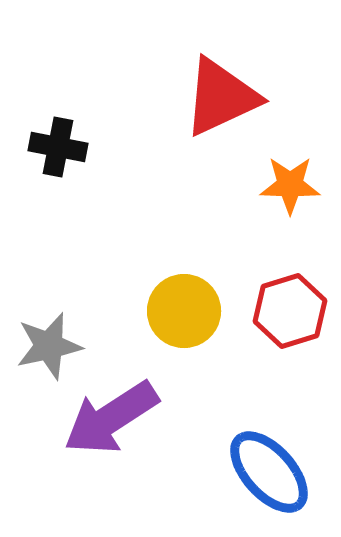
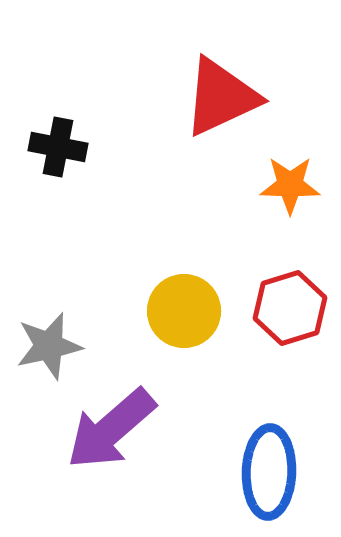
red hexagon: moved 3 px up
purple arrow: moved 11 px down; rotated 8 degrees counterclockwise
blue ellipse: rotated 44 degrees clockwise
